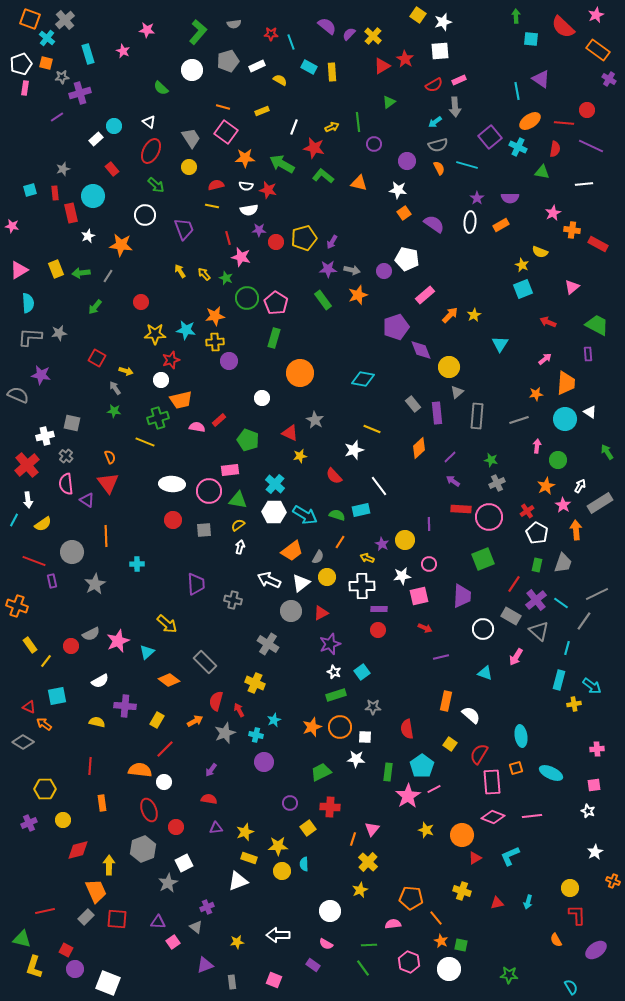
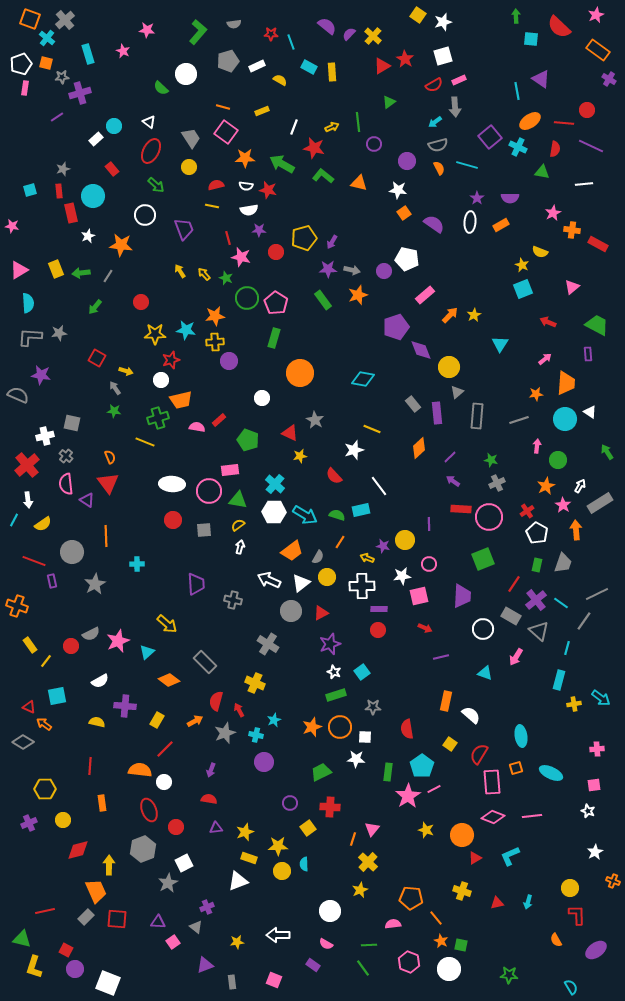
red semicircle at (563, 27): moved 4 px left
white square at (440, 51): moved 3 px right, 5 px down; rotated 12 degrees counterclockwise
white circle at (192, 70): moved 6 px left, 4 px down
red rectangle at (55, 193): moved 4 px right, 2 px up
red circle at (276, 242): moved 10 px down
purple star at (382, 544): moved 1 px right, 2 px down; rotated 16 degrees counterclockwise
cyan arrow at (592, 686): moved 9 px right, 12 px down
purple arrow at (211, 770): rotated 16 degrees counterclockwise
